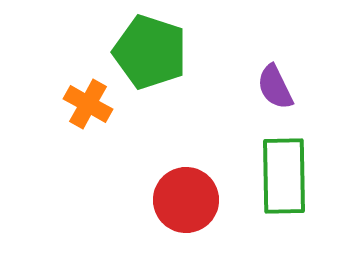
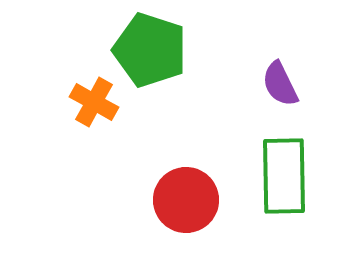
green pentagon: moved 2 px up
purple semicircle: moved 5 px right, 3 px up
orange cross: moved 6 px right, 2 px up
